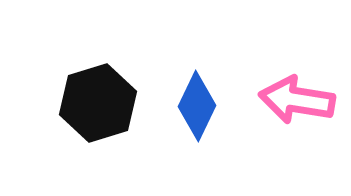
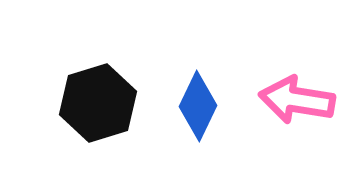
blue diamond: moved 1 px right
